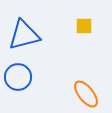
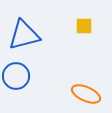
blue circle: moved 2 px left, 1 px up
orange ellipse: rotated 28 degrees counterclockwise
